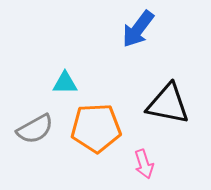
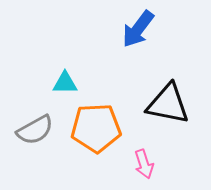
gray semicircle: moved 1 px down
